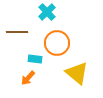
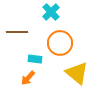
cyan cross: moved 4 px right
orange circle: moved 3 px right
